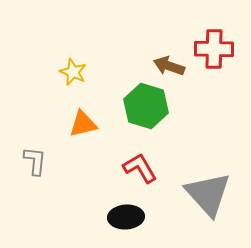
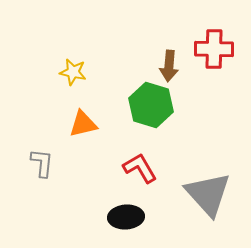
brown arrow: rotated 104 degrees counterclockwise
yellow star: rotated 12 degrees counterclockwise
green hexagon: moved 5 px right, 1 px up
gray L-shape: moved 7 px right, 2 px down
